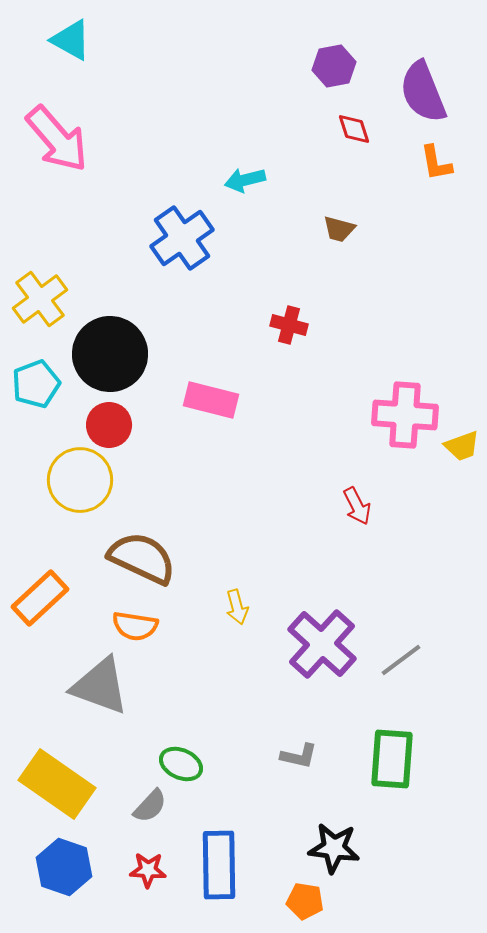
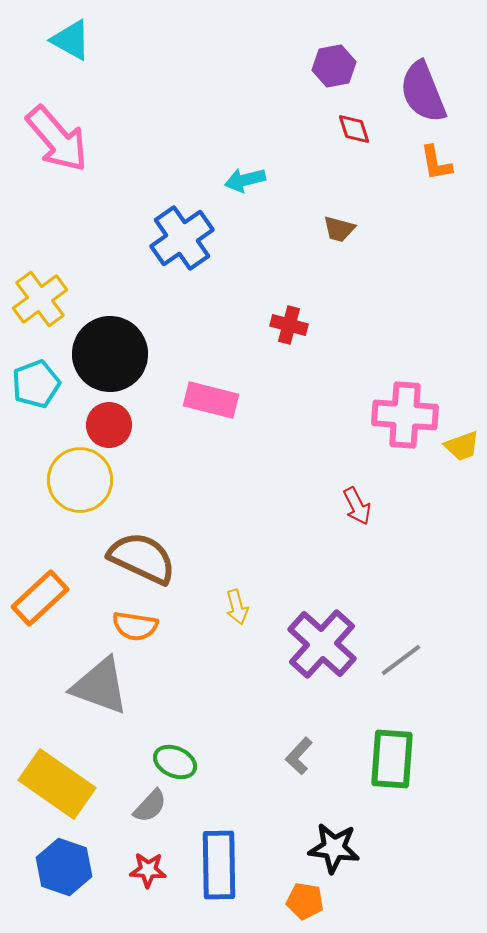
gray L-shape: rotated 120 degrees clockwise
green ellipse: moved 6 px left, 2 px up
